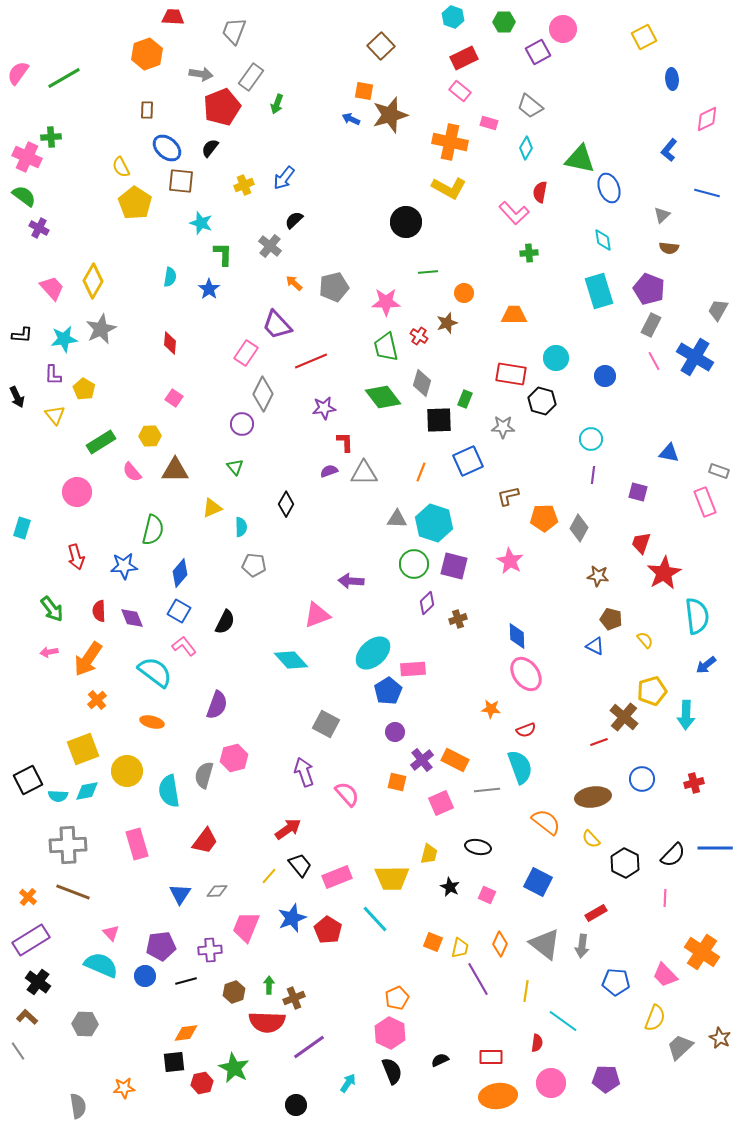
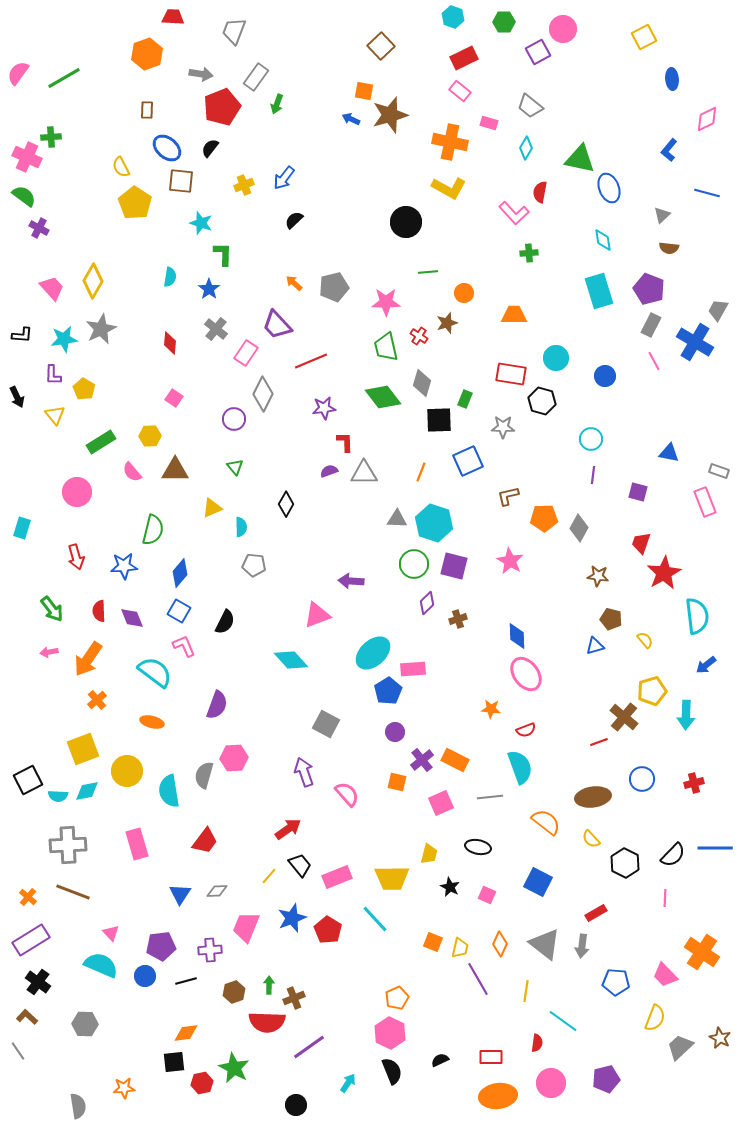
gray rectangle at (251, 77): moved 5 px right
gray cross at (270, 246): moved 54 px left, 83 px down
blue cross at (695, 357): moved 15 px up
purple circle at (242, 424): moved 8 px left, 5 px up
pink L-shape at (184, 646): rotated 15 degrees clockwise
blue triangle at (595, 646): rotated 42 degrees counterclockwise
pink hexagon at (234, 758): rotated 12 degrees clockwise
gray line at (487, 790): moved 3 px right, 7 px down
purple pentagon at (606, 1079): rotated 16 degrees counterclockwise
